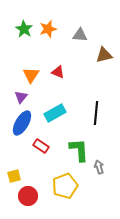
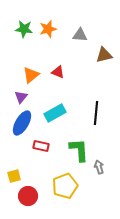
green star: rotated 24 degrees counterclockwise
orange triangle: rotated 18 degrees clockwise
red rectangle: rotated 21 degrees counterclockwise
